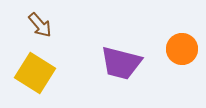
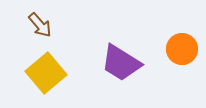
purple trapezoid: rotated 18 degrees clockwise
yellow square: moved 11 px right; rotated 18 degrees clockwise
